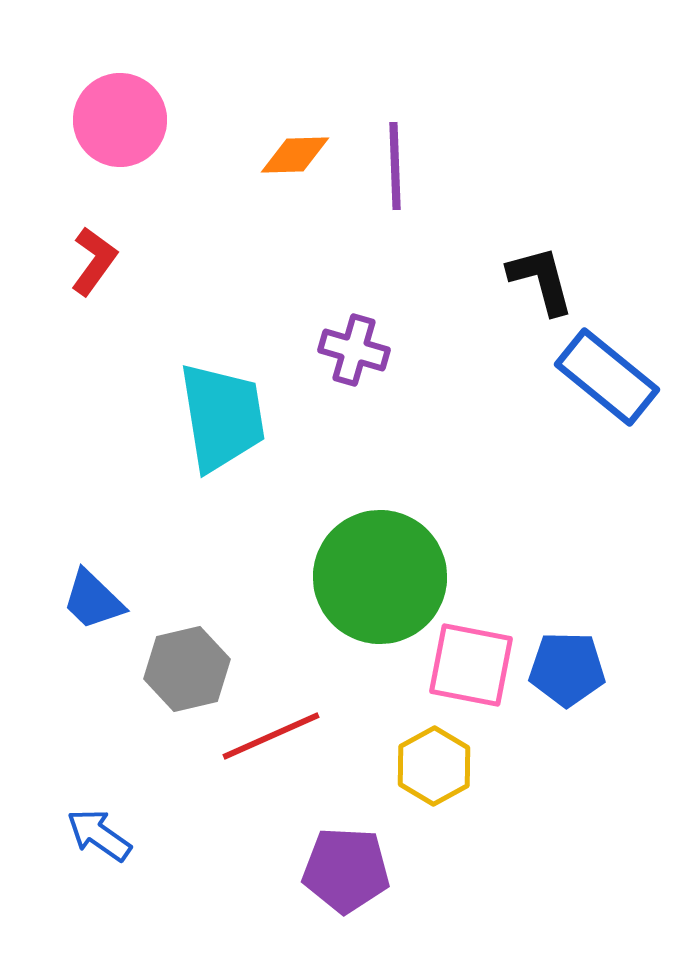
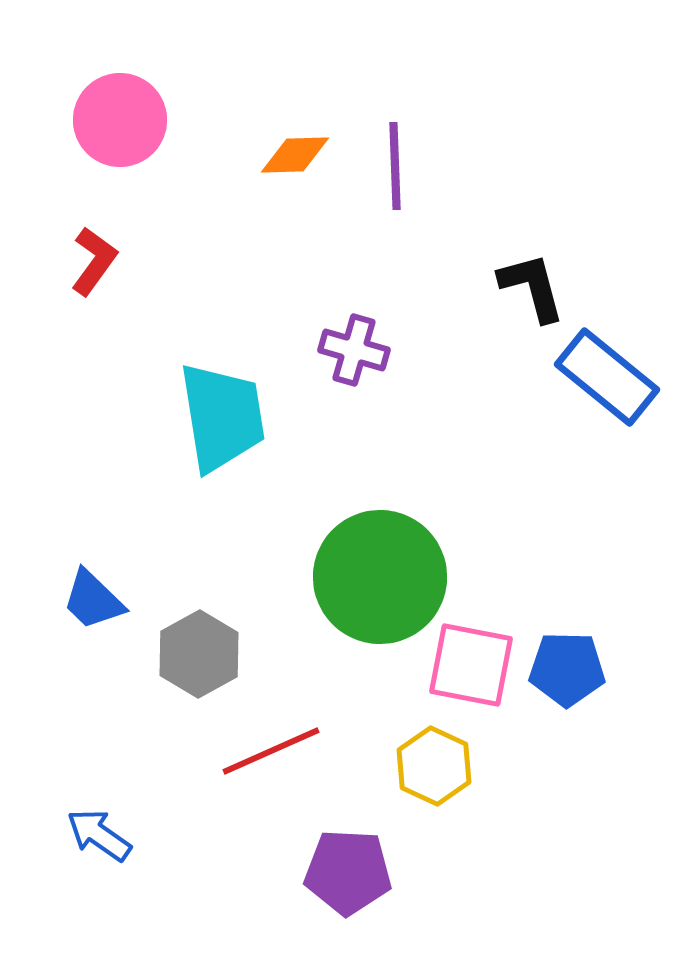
black L-shape: moved 9 px left, 7 px down
gray hexagon: moved 12 px right, 15 px up; rotated 16 degrees counterclockwise
red line: moved 15 px down
yellow hexagon: rotated 6 degrees counterclockwise
purple pentagon: moved 2 px right, 2 px down
